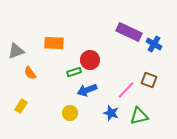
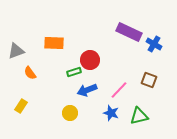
pink line: moved 7 px left
